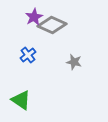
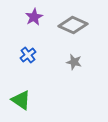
gray diamond: moved 21 px right
